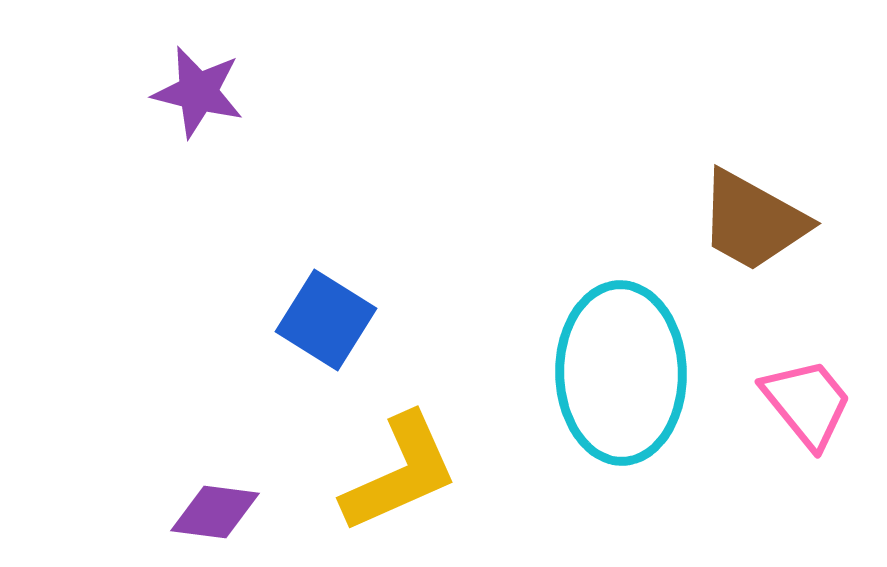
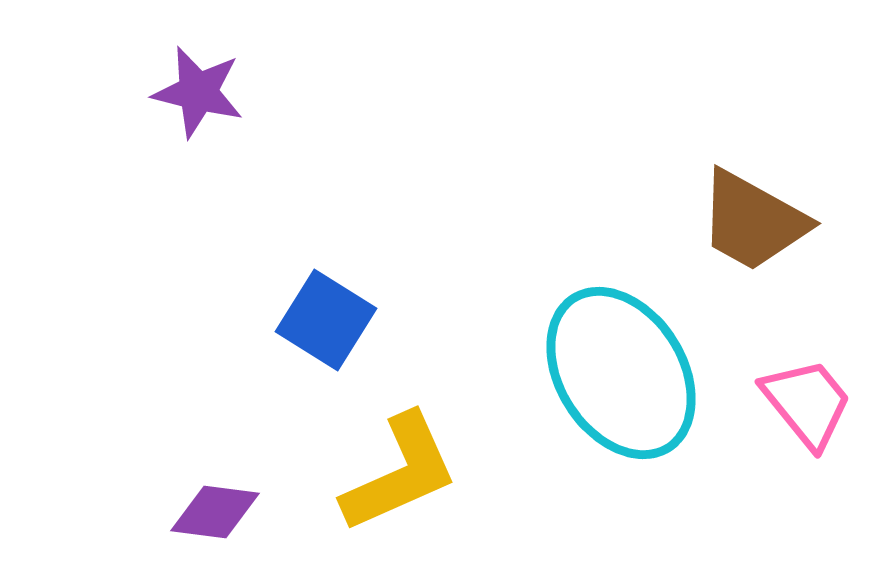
cyan ellipse: rotated 31 degrees counterclockwise
